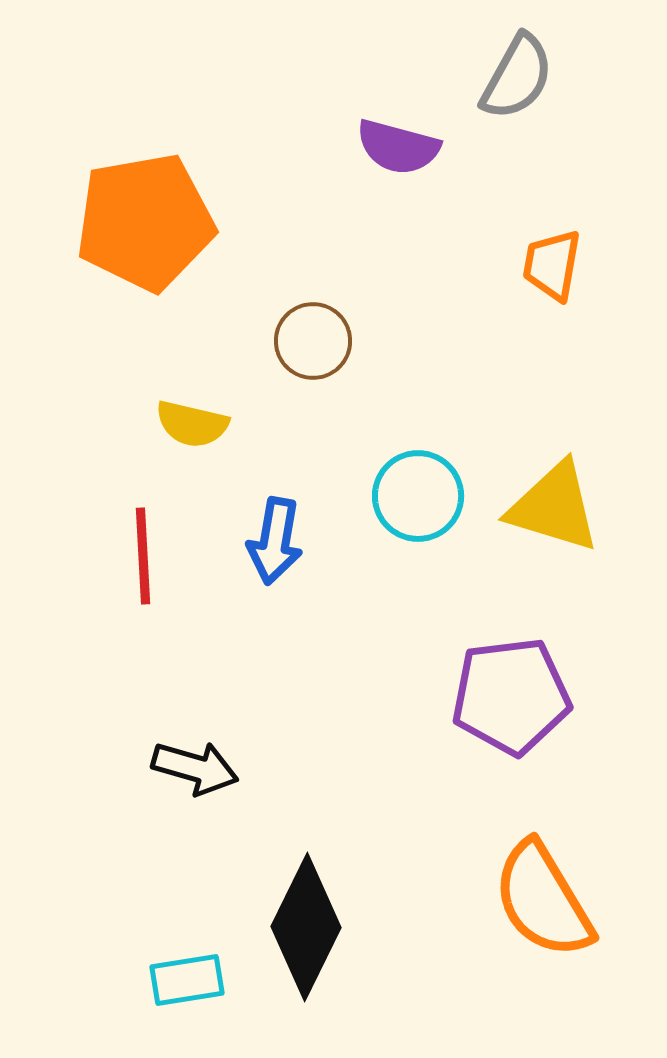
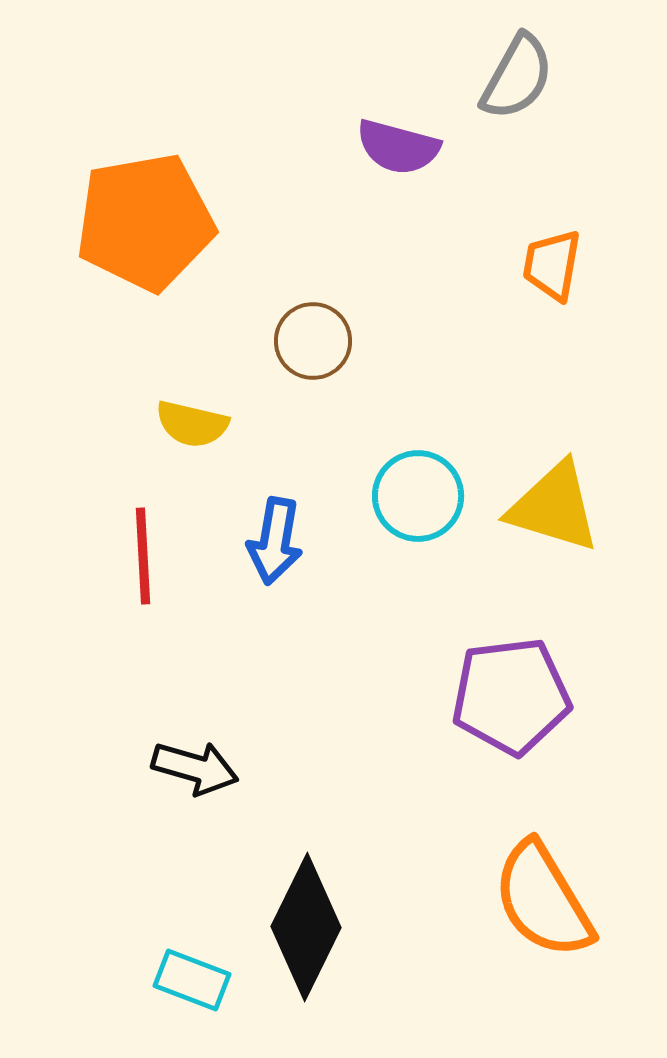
cyan rectangle: moved 5 px right; rotated 30 degrees clockwise
